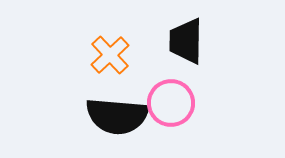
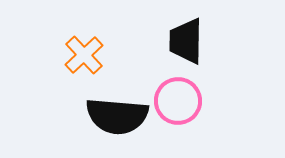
orange cross: moved 26 px left
pink circle: moved 7 px right, 2 px up
